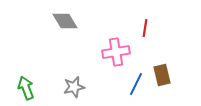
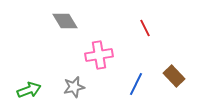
red line: rotated 36 degrees counterclockwise
pink cross: moved 17 px left, 3 px down
brown rectangle: moved 12 px right, 1 px down; rotated 30 degrees counterclockwise
green arrow: moved 3 px right, 2 px down; rotated 90 degrees clockwise
